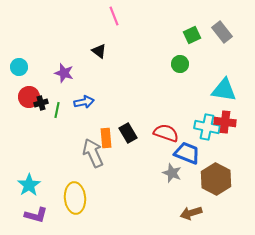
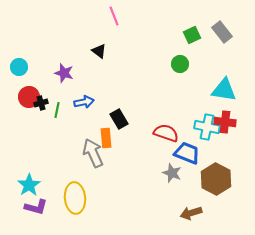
black rectangle: moved 9 px left, 14 px up
purple L-shape: moved 8 px up
